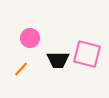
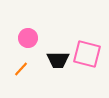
pink circle: moved 2 px left
